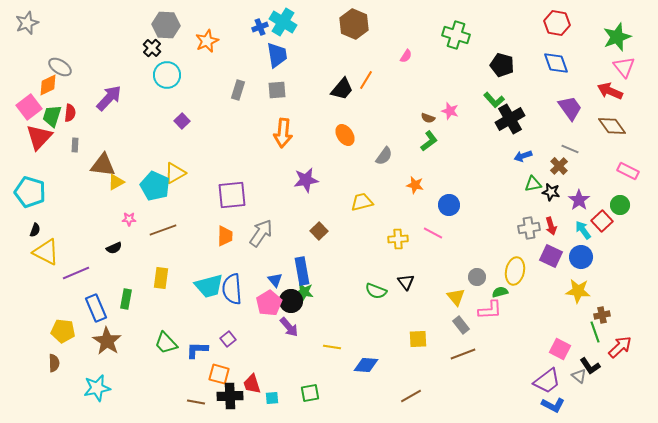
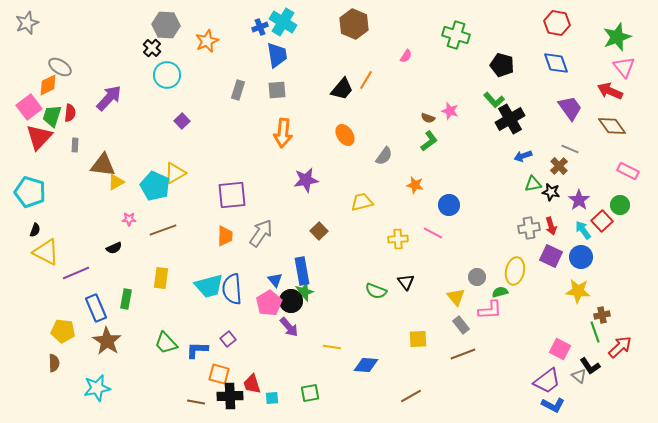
green star at (304, 292): rotated 30 degrees counterclockwise
